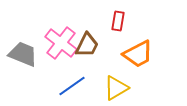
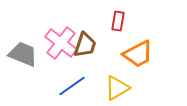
brown trapezoid: moved 2 px left; rotated 8 degrees counterclockwise
yellow triangle: moved 1 px right
